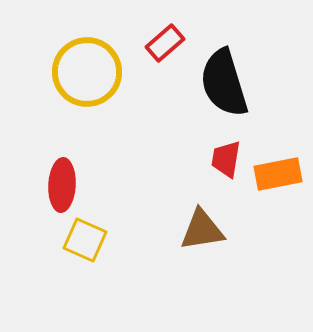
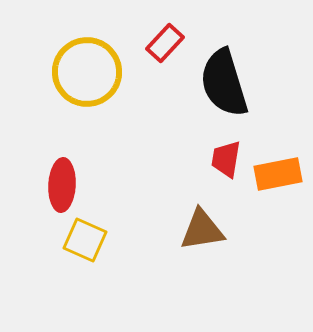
red rectangle: rotated 6 degrees counterclockwise
